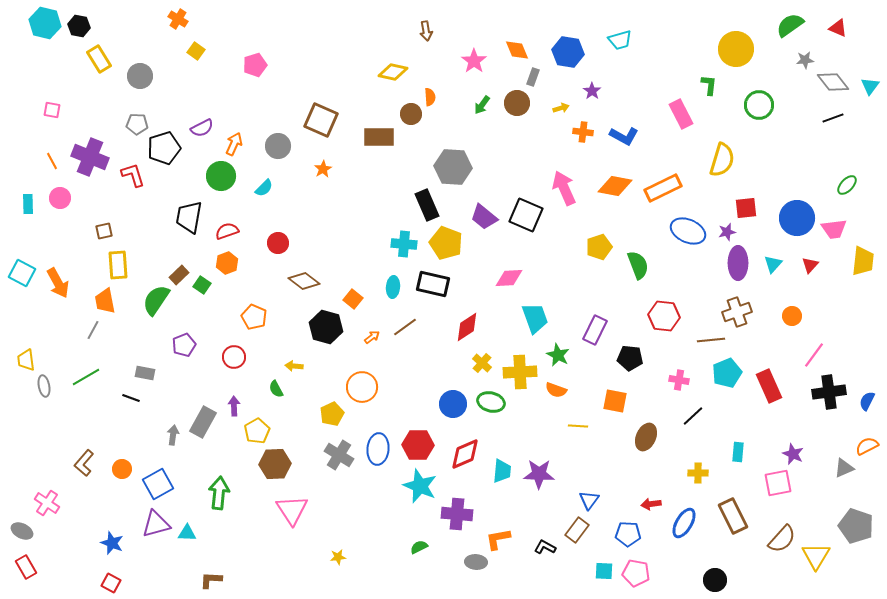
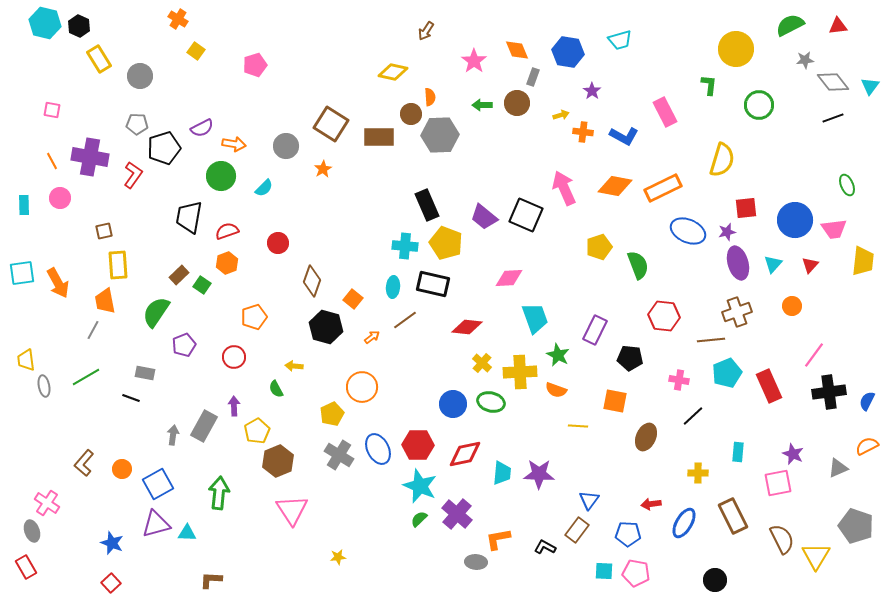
green semicircle at (790, 25): rotated 8 degrees clockwise
black hexagon at (79, 26): rotated 15 degrees clockwise
red triangle at (838, 28): moved 2 px up; rotated 30 degrees counterclockwise
brown arrow at (426, 31): rotated 42 degrees clockwise
green arrow at (482, 105): rotated 54 degrees clockwise
yellow arrow at (561, 108): moved 7 px down
pink rectangle at (681, 114): moved 16 px left, 2 px up
brown square at (321, 120): moved 10 px right, 4 px down; rotated 8 degrees clockwise
orange arrow at (234, 144): rotated 75 degrees clockwise
gray circle at (278, 146): moved 8 px right
purple cross at (90, 157): rotated 12 degrees counterclockwise
gray hexagon at (453, 167): moved 13 px left, 32 px up; rotated 6 degrees counterclockwise
red L-shape at (133, 175): rotated 52 degrees clockwise
green ellipse at (847, 185): rotated 65 degrees counterclockwise
cyan rectangle at (28, 204): moved 4 px left, 1 px down
blue circle at (797, 218): moved 2 px left, 2 px down
cyan cross at (404, 244): moved 1 px right, 2 px down
purple ellipse at (738, 263): rotated 16 degrees counterclockwise
cyan square at (22, 273): rotated 36 degrees counterclockwise
brown diamond at (304, 281): moved 8 px right; rotated 72 degrees clockwise
green semicircle at (156, 300): moved 12 px down
orange circle at (792, 316): moved 10 px up
orange pentagon at (254, 317): rotated 30 degrees clockwise
brown line at (405, 327): moved 7 px up
red diamond at (467, 327): rotated 40 degrees clockwise
gray rectangle at (203, 422): moved 1 px right, 4 px down
blue ellipse at (378, 449): rotated 32 degrees counterclockwise
red diamond at (465, 454): rotated 12 degrees clockwise
brown hexagon at (275, 464): moved 3 px right, 3 px up; rotated 20 degrees counterclockwise
gray triangle at (844, 468): moved 6 px left
cyan trapezoid at (502, 471): moved 2 px down
purple cross at (457, 514): rotated 36 degrees clockwise
gray ellipse at (22, 531): moved 10 px right; rotated 45 degrees clockwise
brown semicircle at (782, 539): rotated 68 degrees counterclockwise
green semicircle at (419, 547): moved 28 px up; rotated 18 degrees counterclockwise
red square at (111, 583): rotated 18 degrees clockwise
